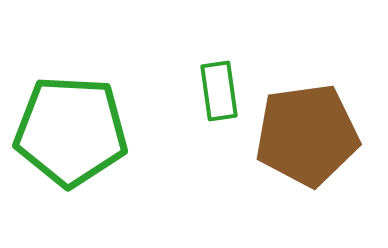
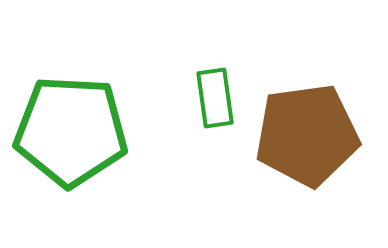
green rectangle: moved 4 px left, 7 px down
